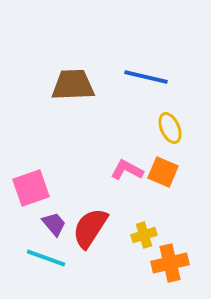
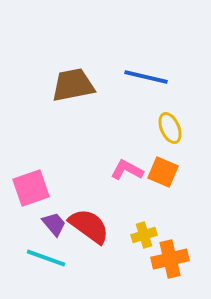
brown trapezoid: rotated 9 degrees counterclockwise
red semicircle: moved 1 px left, 2 px up; rotated 93 degrees clockwise
orange cross: moved 4 px up
